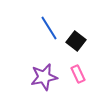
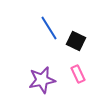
black square: rotated 12 degrees counterclockwise
purple star: moved 2 px left, 3 px down
